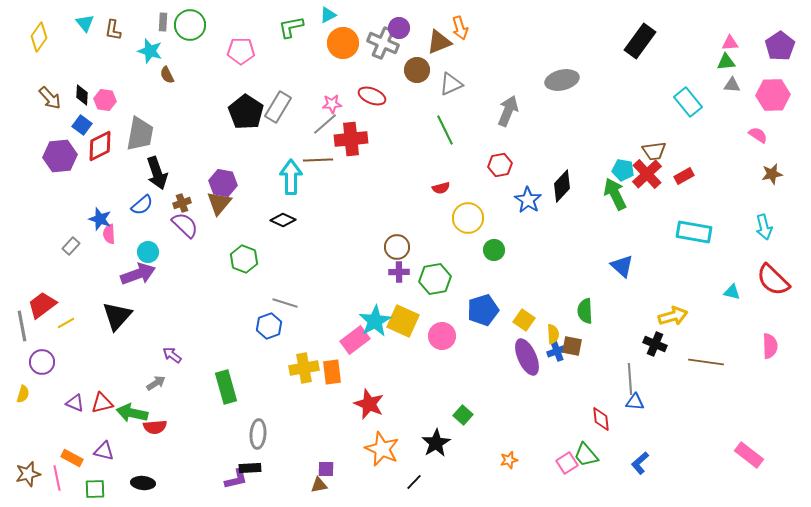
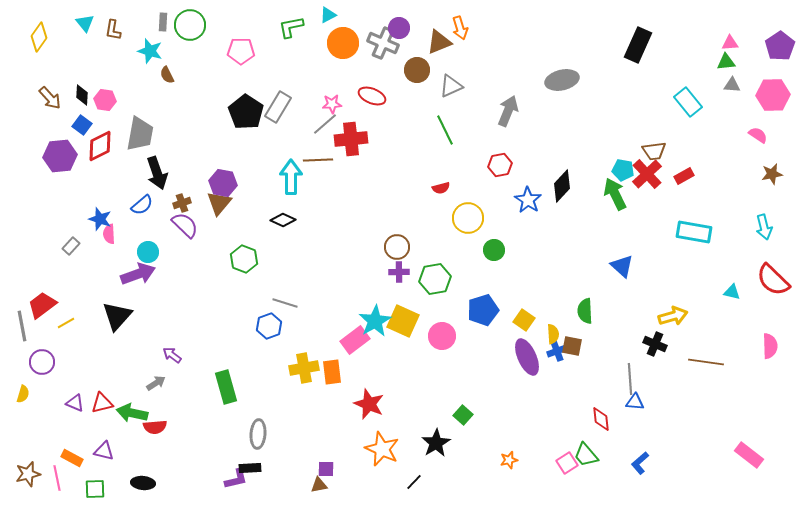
black rectangle at (640, 41): moved 2 px left, 4 px down; rotated 12 degrees counterclockwise
gray triangle at (451, 84): moved 2 px down
